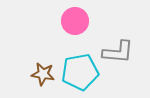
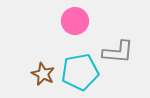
brown star: rotated 15 degrees clockwise
